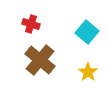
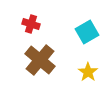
cyan square: rotated 20 degrees clockwise
